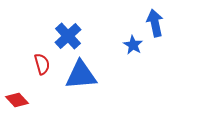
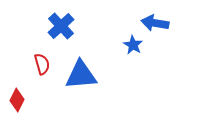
blue arrow: rotated 68 degrees counterclockwise
blue cross: moved 7 px left, 10 px up
red diamond: rotated 70 degrees clockwise
